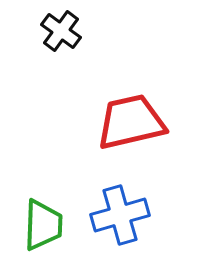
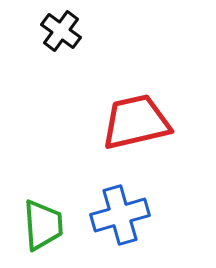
red trapezoid: moved 5 px right
green trapezoid: rotated 6 degrees counterclockwise
